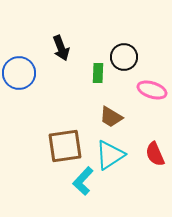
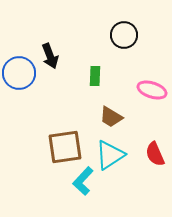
black arrow: moved 11 px left, 8 px down
black circle: moved 22 px up
green rectangle: moved 3 px left, 3 px down
brown square: moved 1 px down
